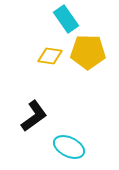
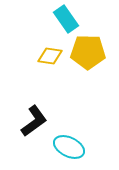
black L-shape: moved 5 px down
